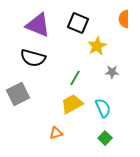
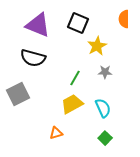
gray star: moved 7 px left
